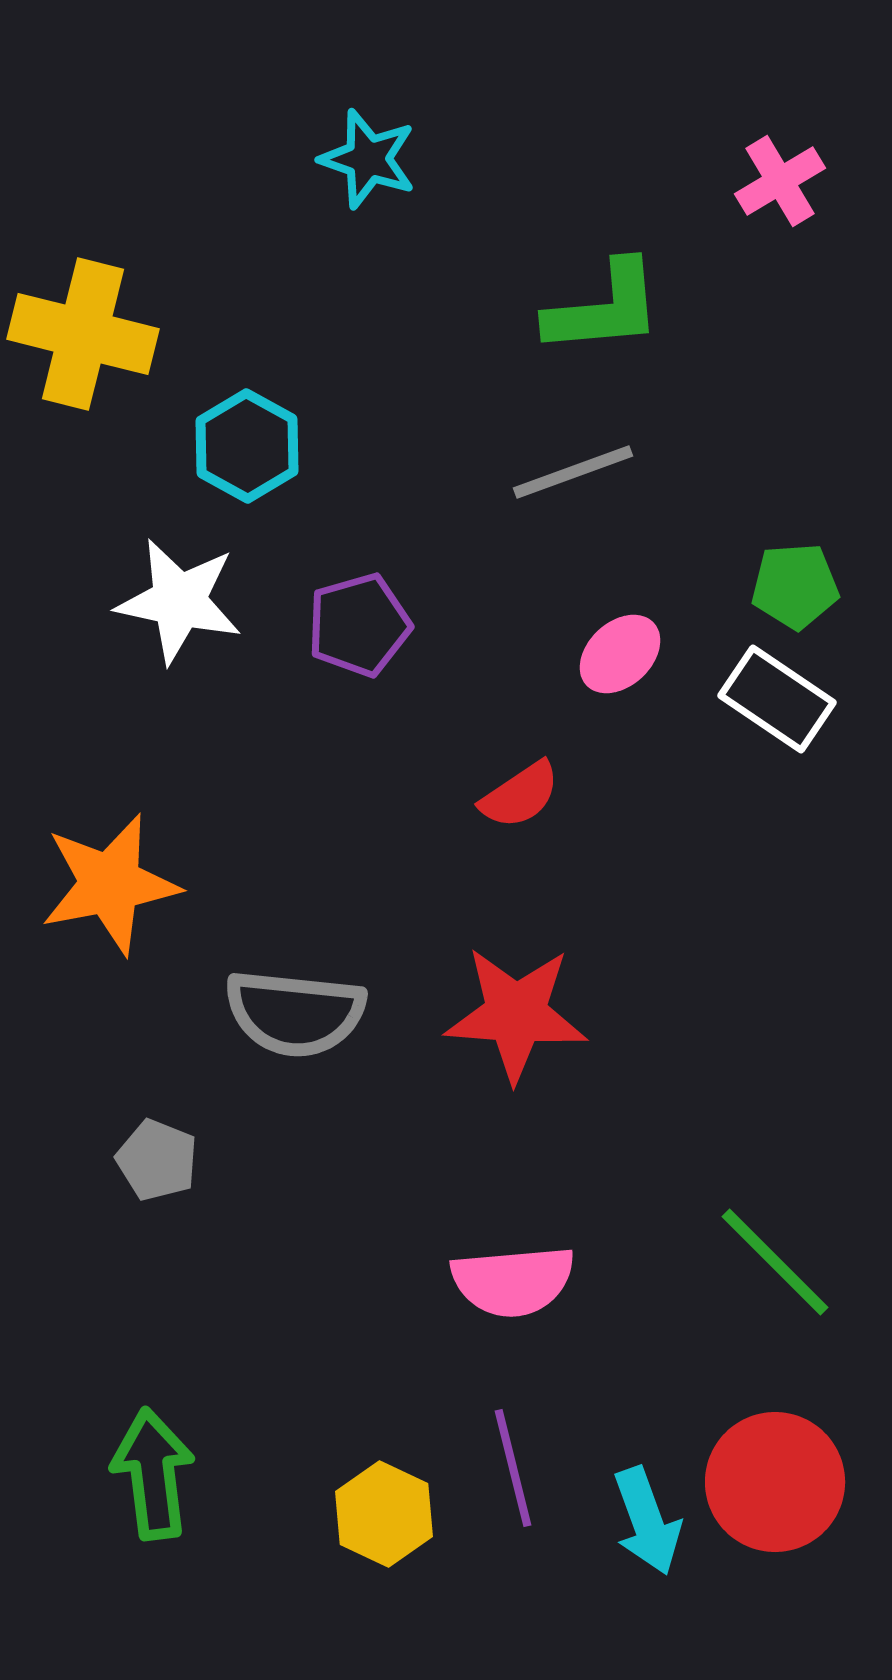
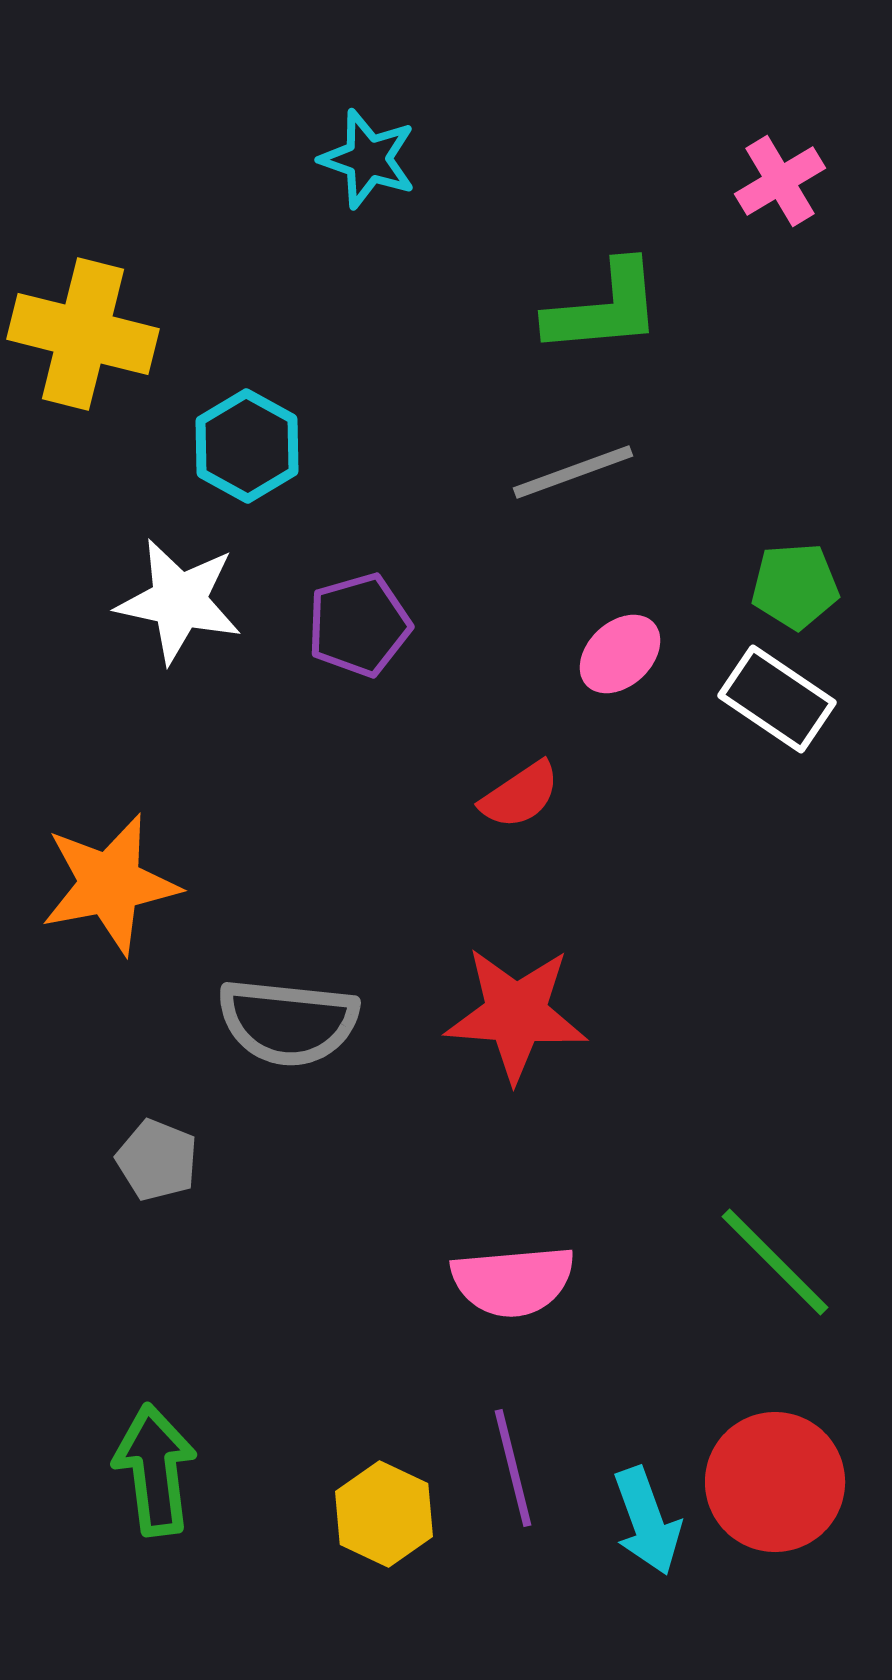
gray semicircle: moved 7 px left, 9 px down
green arrow: moved 2 px right, 4 px up
